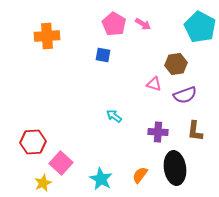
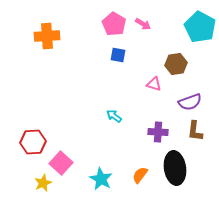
blue square: moved 15 px right
purple semicircle: moved 5 px right, 7 px down
